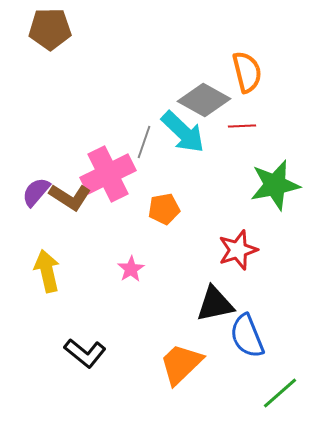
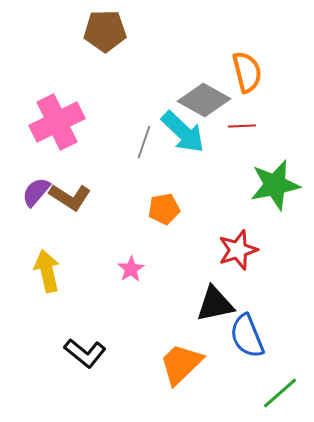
brown pentagon: moved 55 px right, 2 px down
pink cross: moved 51 px left, 52 px up
